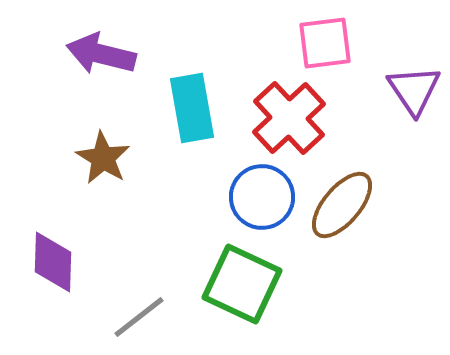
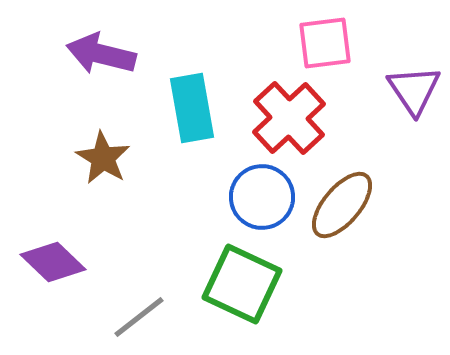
purple diamond: rotated 48 degrees counterclockwise
